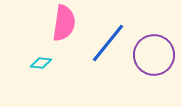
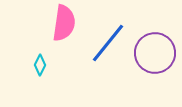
purple circle: moved 1 px right, 2 px up
cyan diamond: moved 1 px left, 2 px down; rotated 70 degrees counterclockwise
